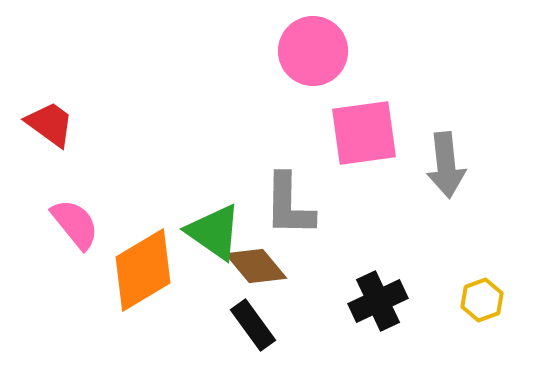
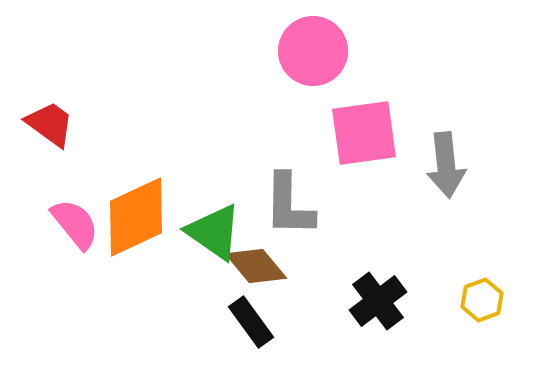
orange diamond: moved 7 px left, 53 px up; rotated 6 degrees clockwise
black cross: rotated 12 degrees counterclockwise
black rectangle: moved 2 px left, 3 px up
